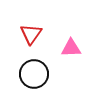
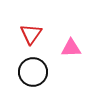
black circle: moved 1 px left, 2 px up
